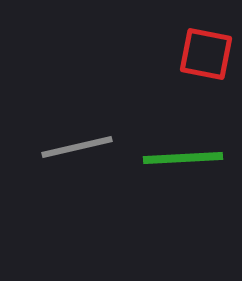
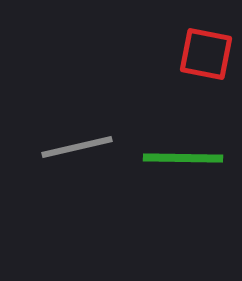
green line: rotated 4 degrees clockwise
